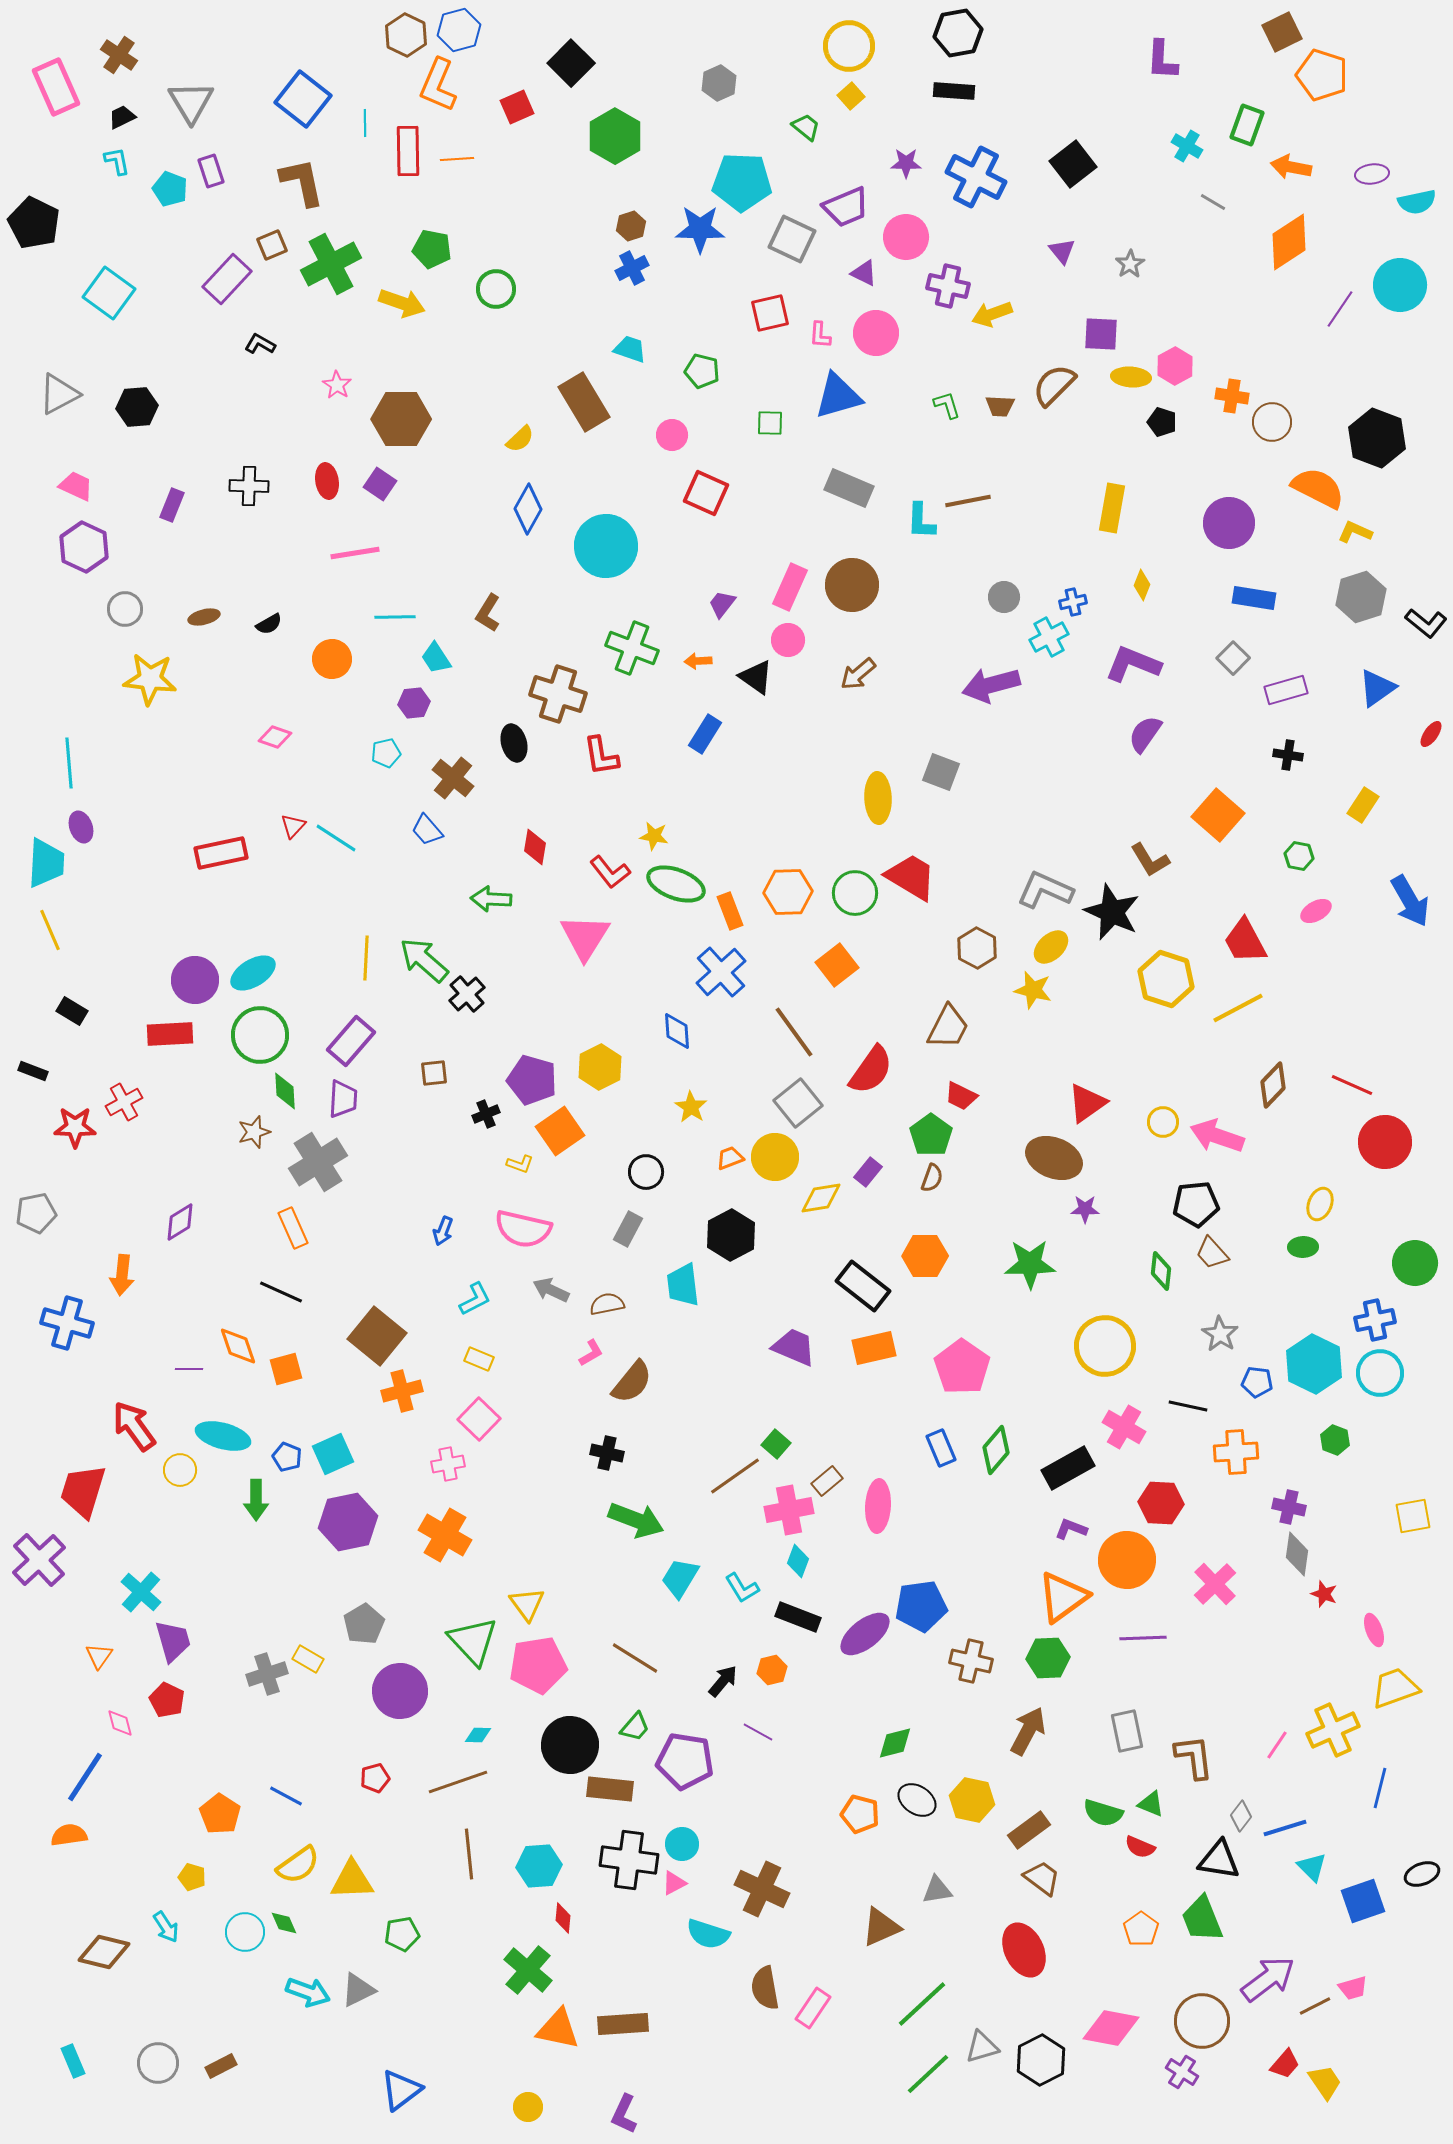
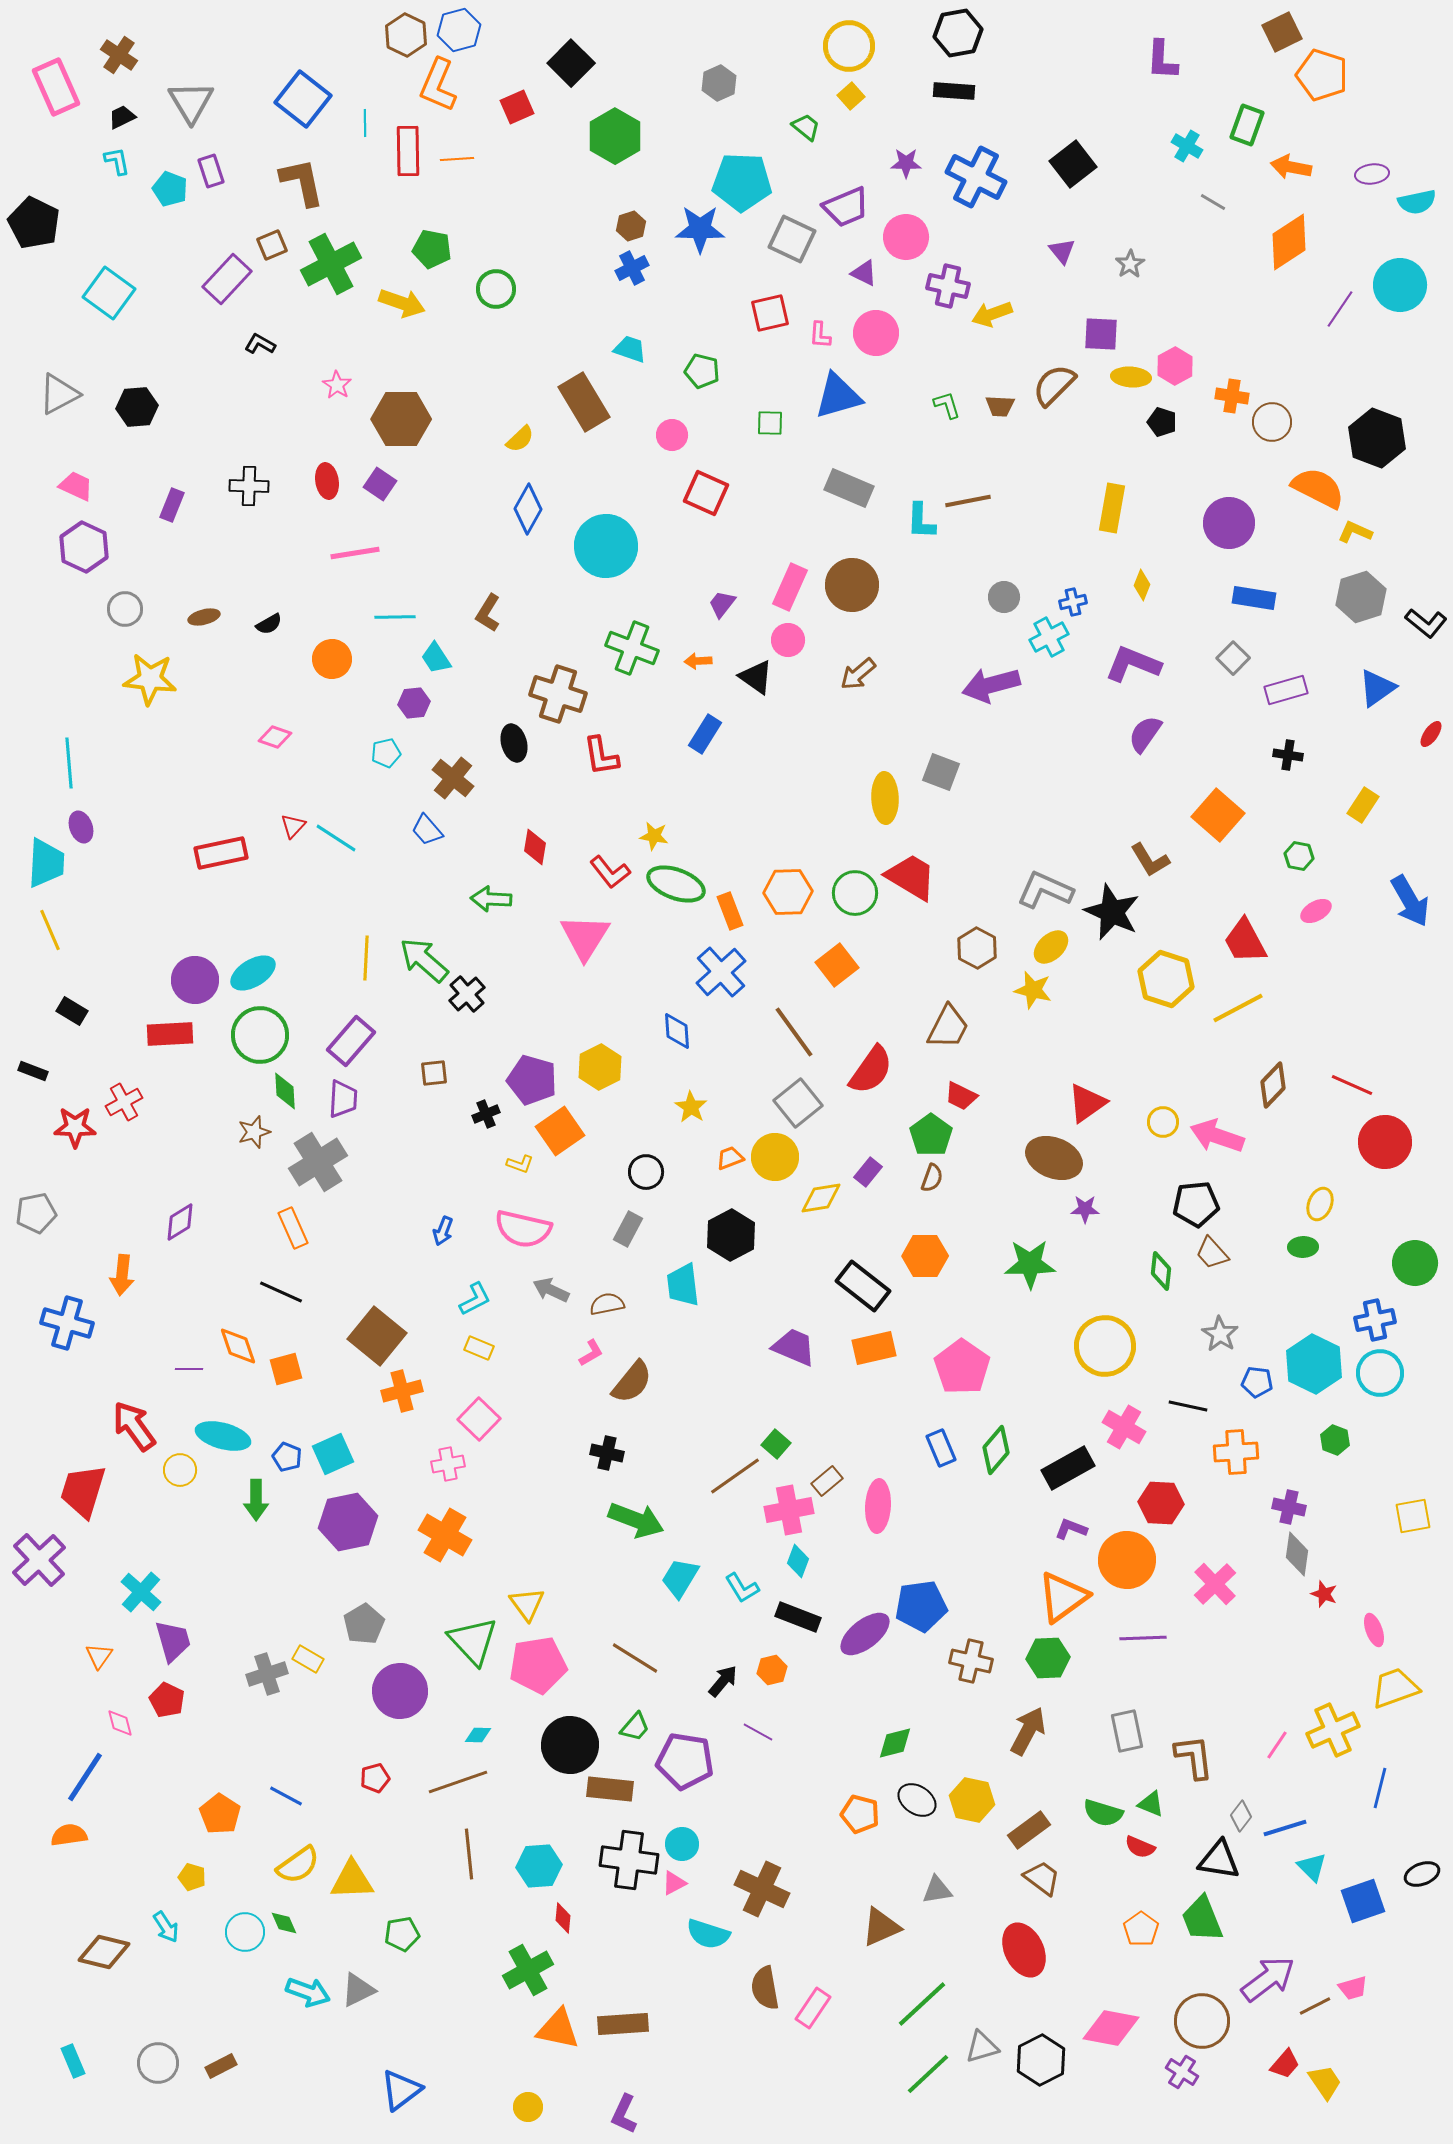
yellow ellipse at (878, 798): moved 7 px right
yellow rectangle at (479, 1359): moved 11 px up
green cross at (528, 1970): rotated 21 degrees clockwise
